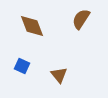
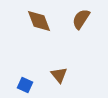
brown diamond: moved 7 px right, 5 px up
blue square: moved 3 px right, 19 px down
